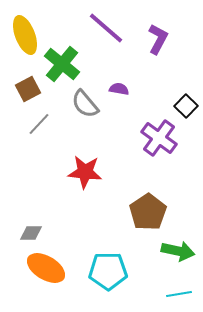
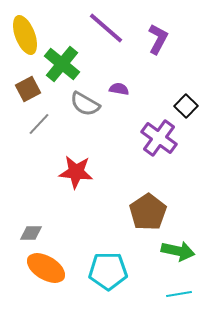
gray semicircle: rotated 20 degrees counterclockwise
red star: moved 9 px left
